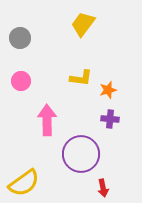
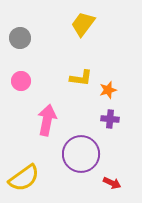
pink arrow: rotated 12 degrees clockwise
yellow semicircle: moved 5 px up
red arrow: moved 9 px right, 5 px up; rotated 54 degrees counterclockwise
